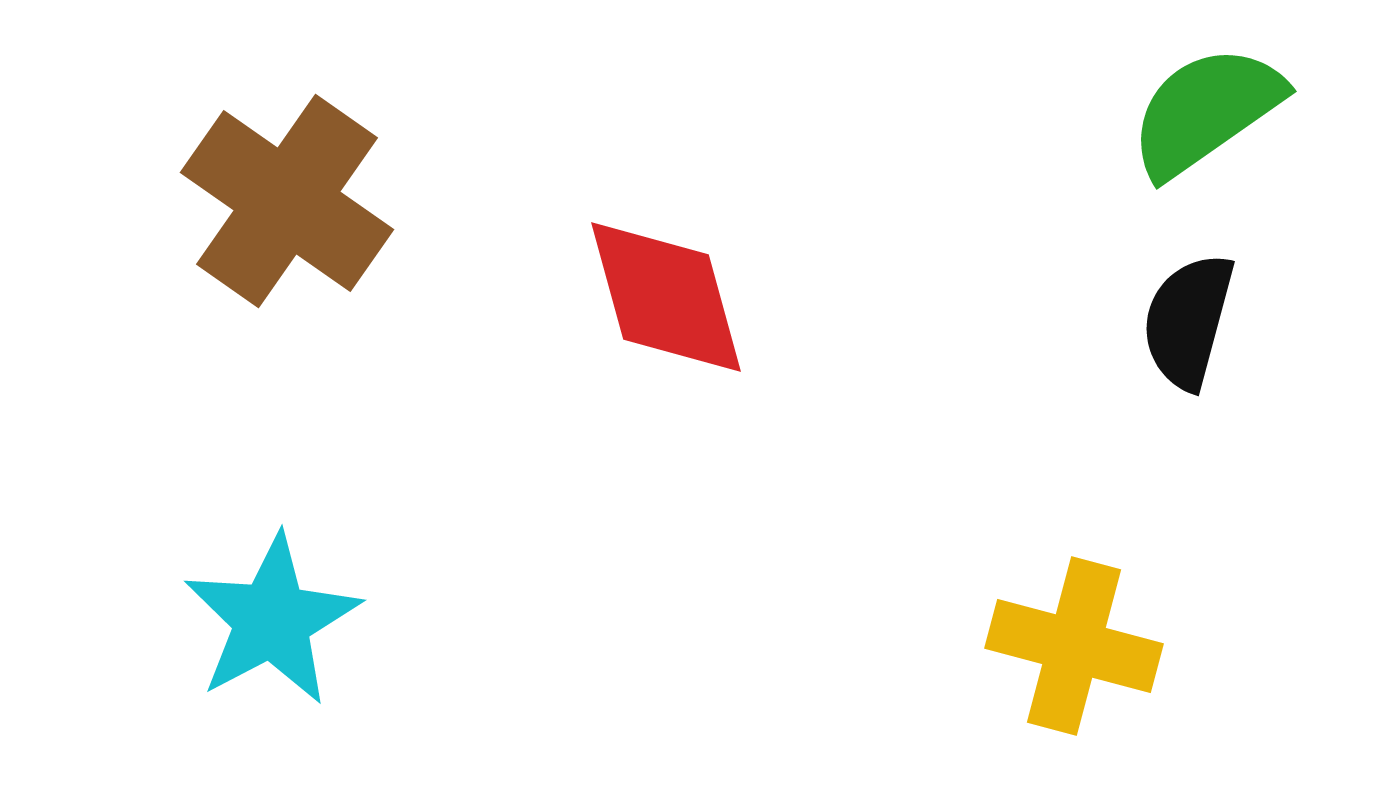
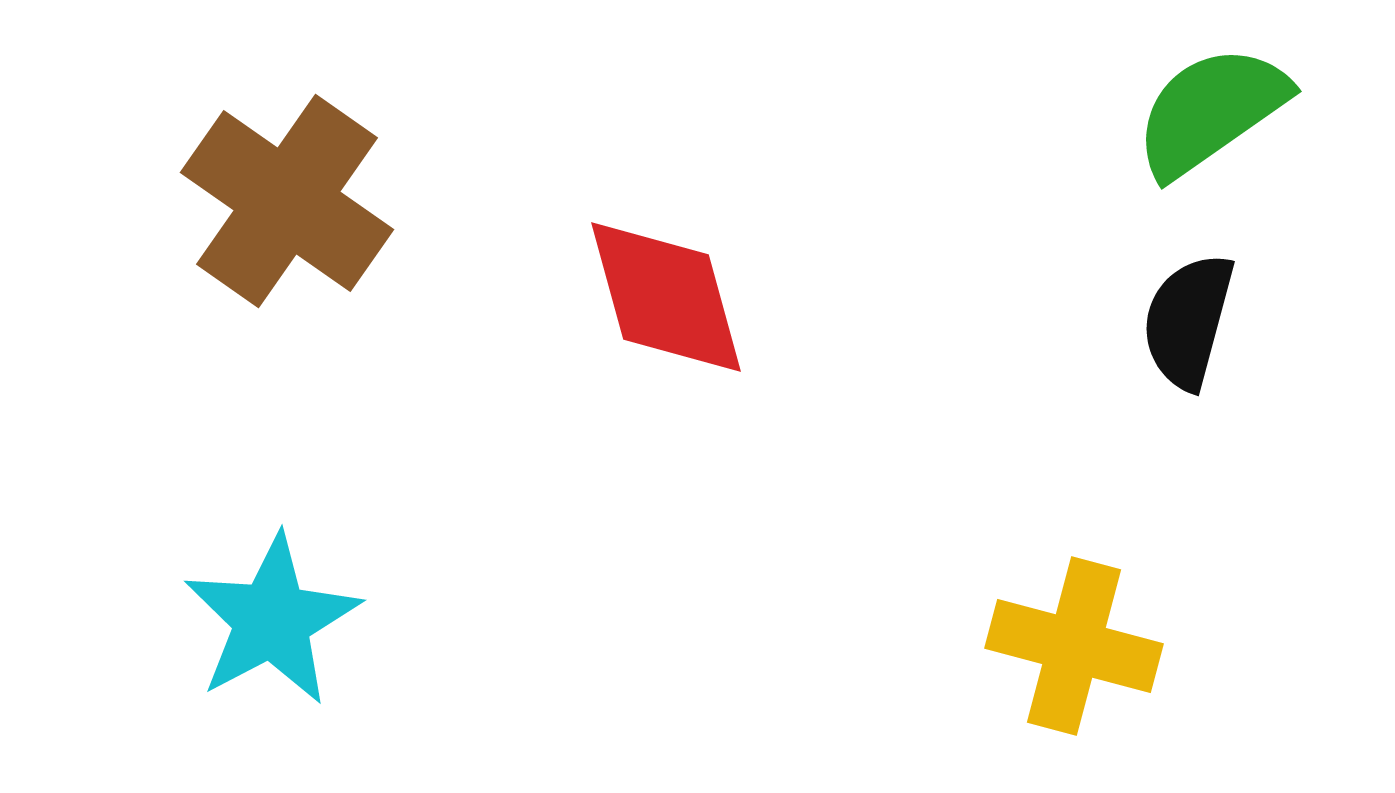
green semicircle: moved 5 px right
